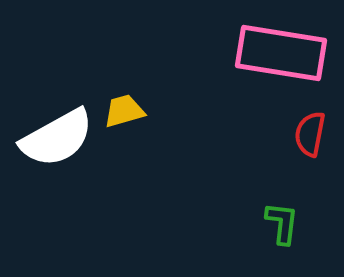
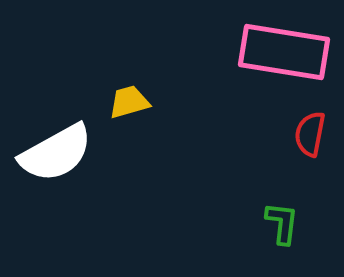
pink rectangle: moved 3 px right, 1 px up
yellow trapezoid: moved 5 px right, 9 px up
white semicircle: moved 1 px left, 15 px down
